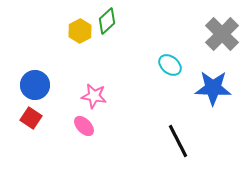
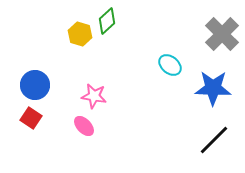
yellow hexagon: moved 3 px down; rotated 15 degrees counterclockwise
black line: moved 36 px right, 1 px up; rotated 72 degrees clockwise
